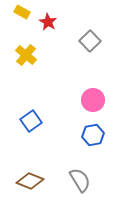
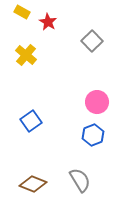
gray square: moved 2 px right
pink circle: moved 4 px right, 2 px down
blue hexagon: rotated 10 degrees counterclockwise
brown diamond: moved 3 px right, 3 px down
